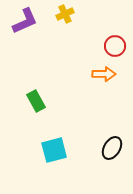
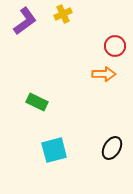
yellow cross: moved 2 px left
purple L-shape: rotated 12 degrees counterclockwise
green rectangle: moved 1 px right, 1 px down; rotated 35 degrees counterclockwise
